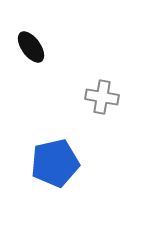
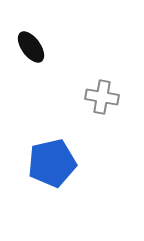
blue pentagon: moved 3 px left
